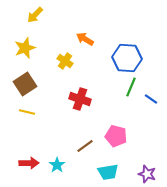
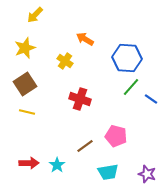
green line: rotated 18 degrees clockwise
